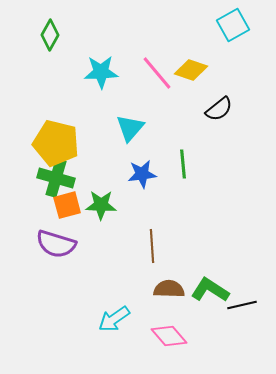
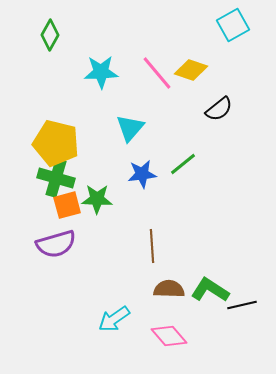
green line: rotated 56 degrees clockwise
green star: moved 4 px left, 6 px up
purple semicircle: rotated 33 degrees counterclockwise
